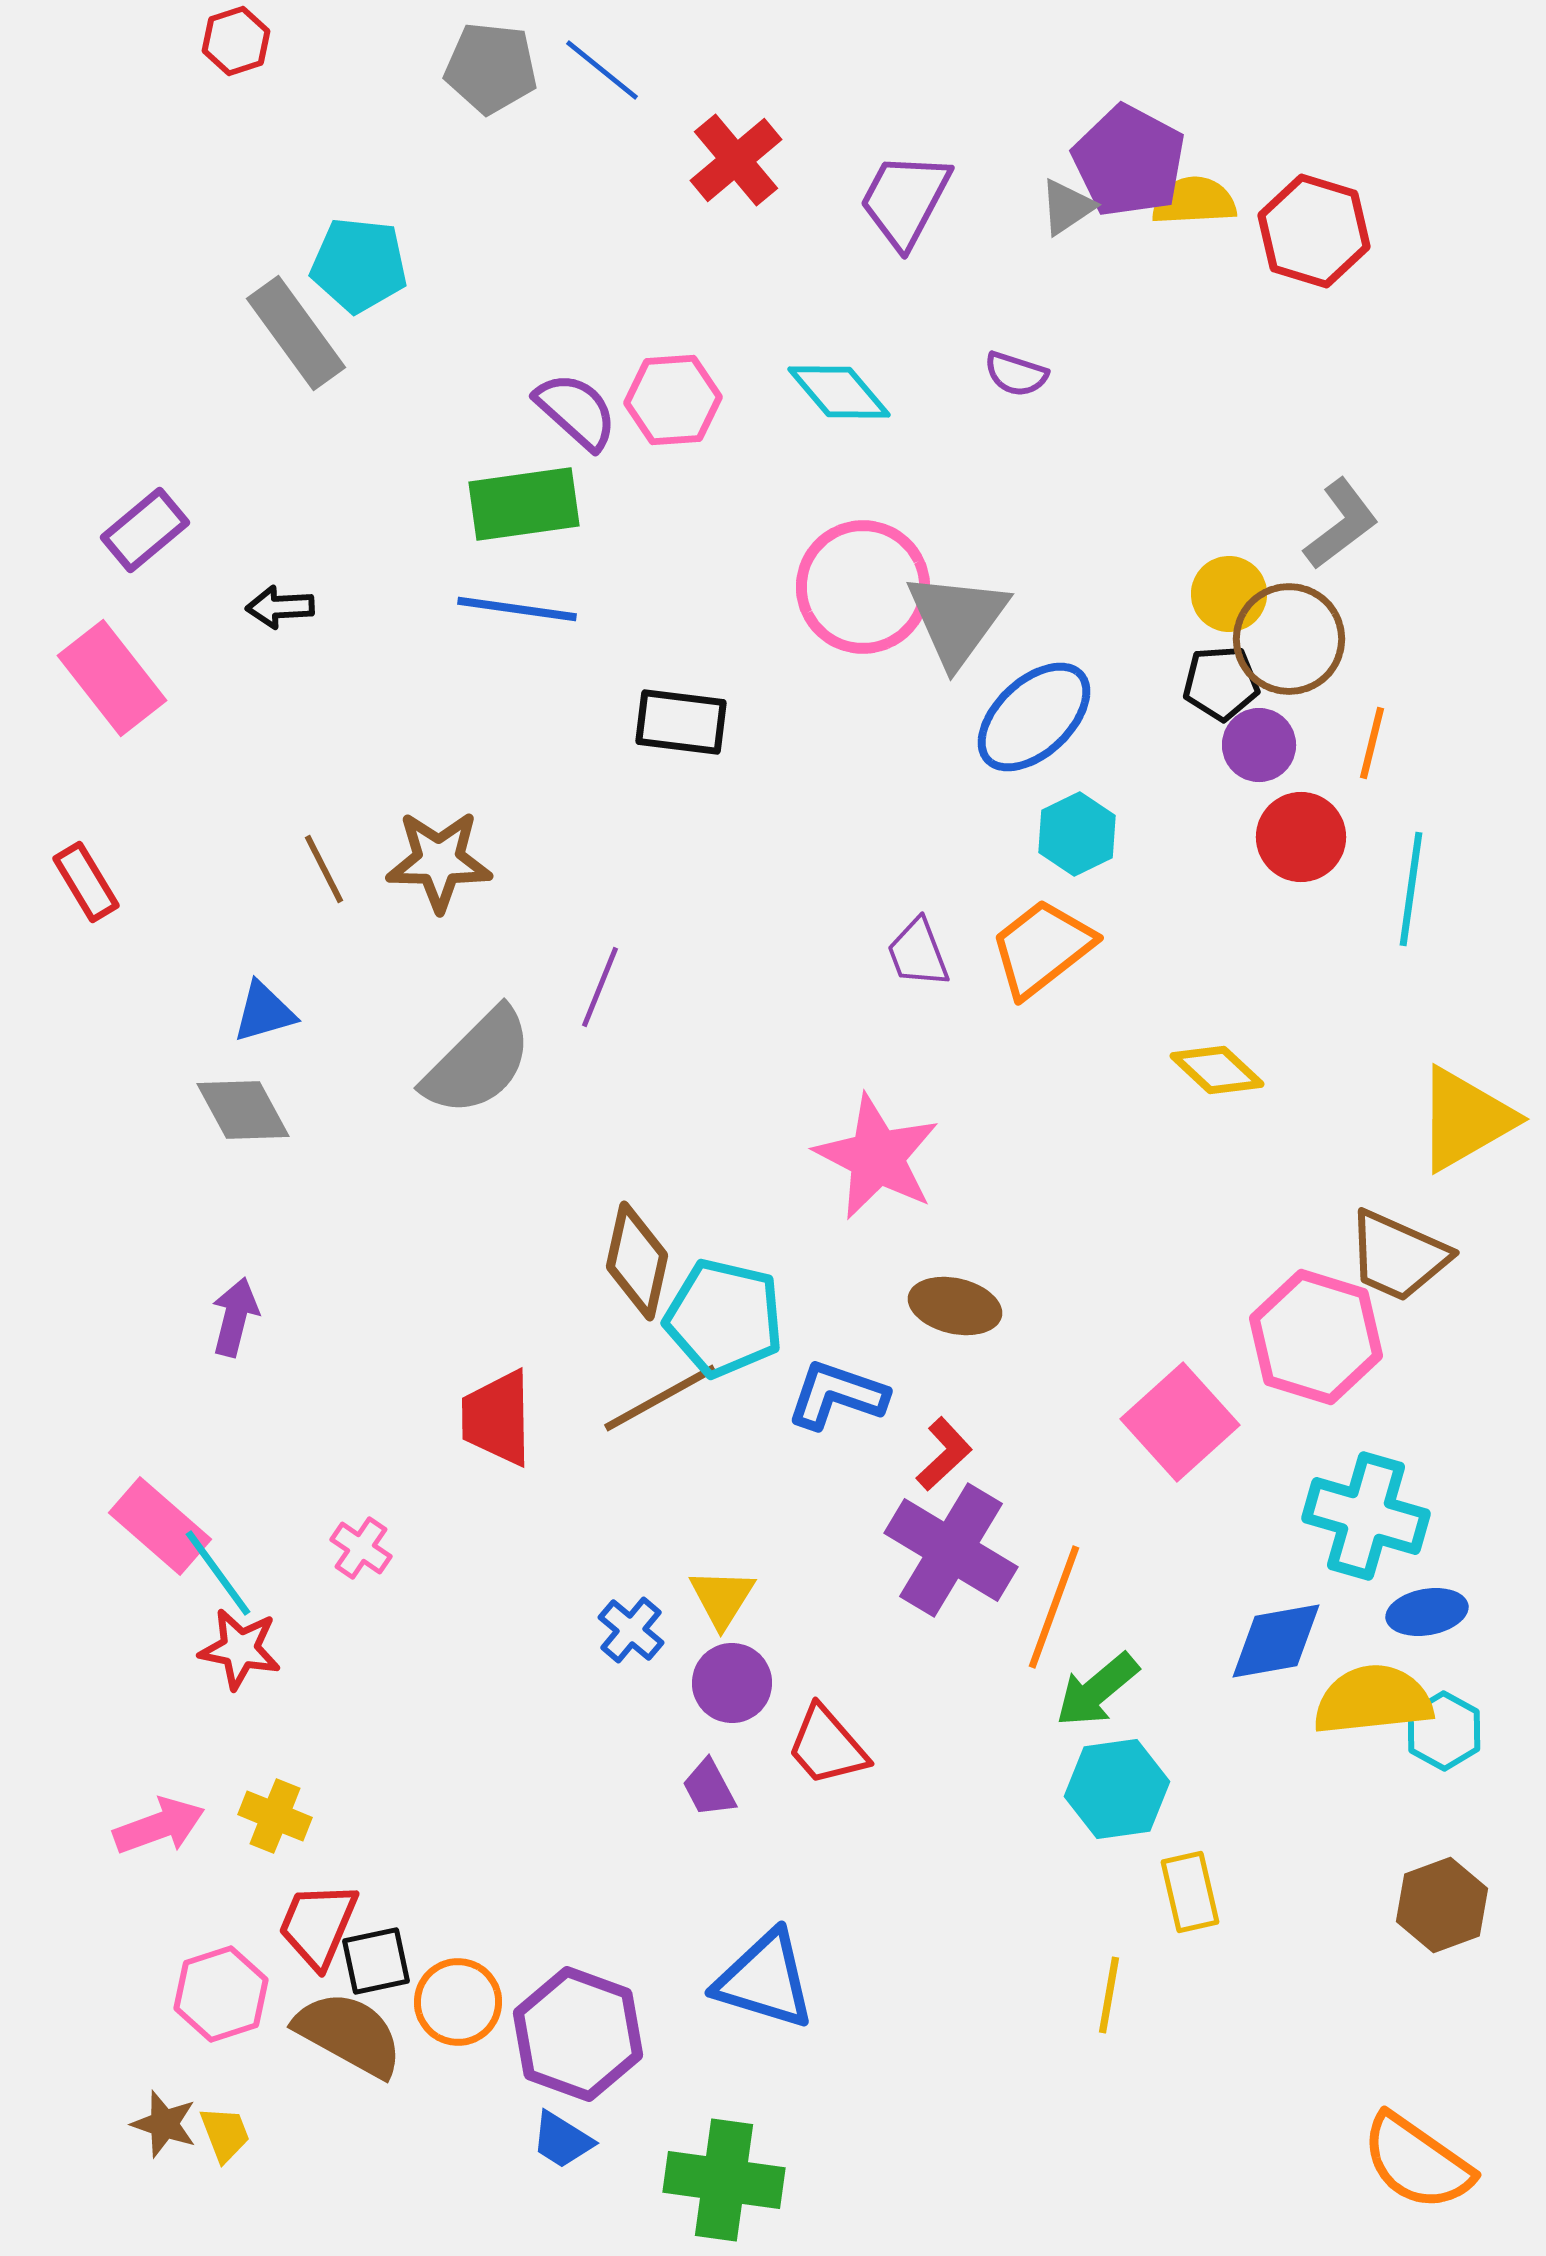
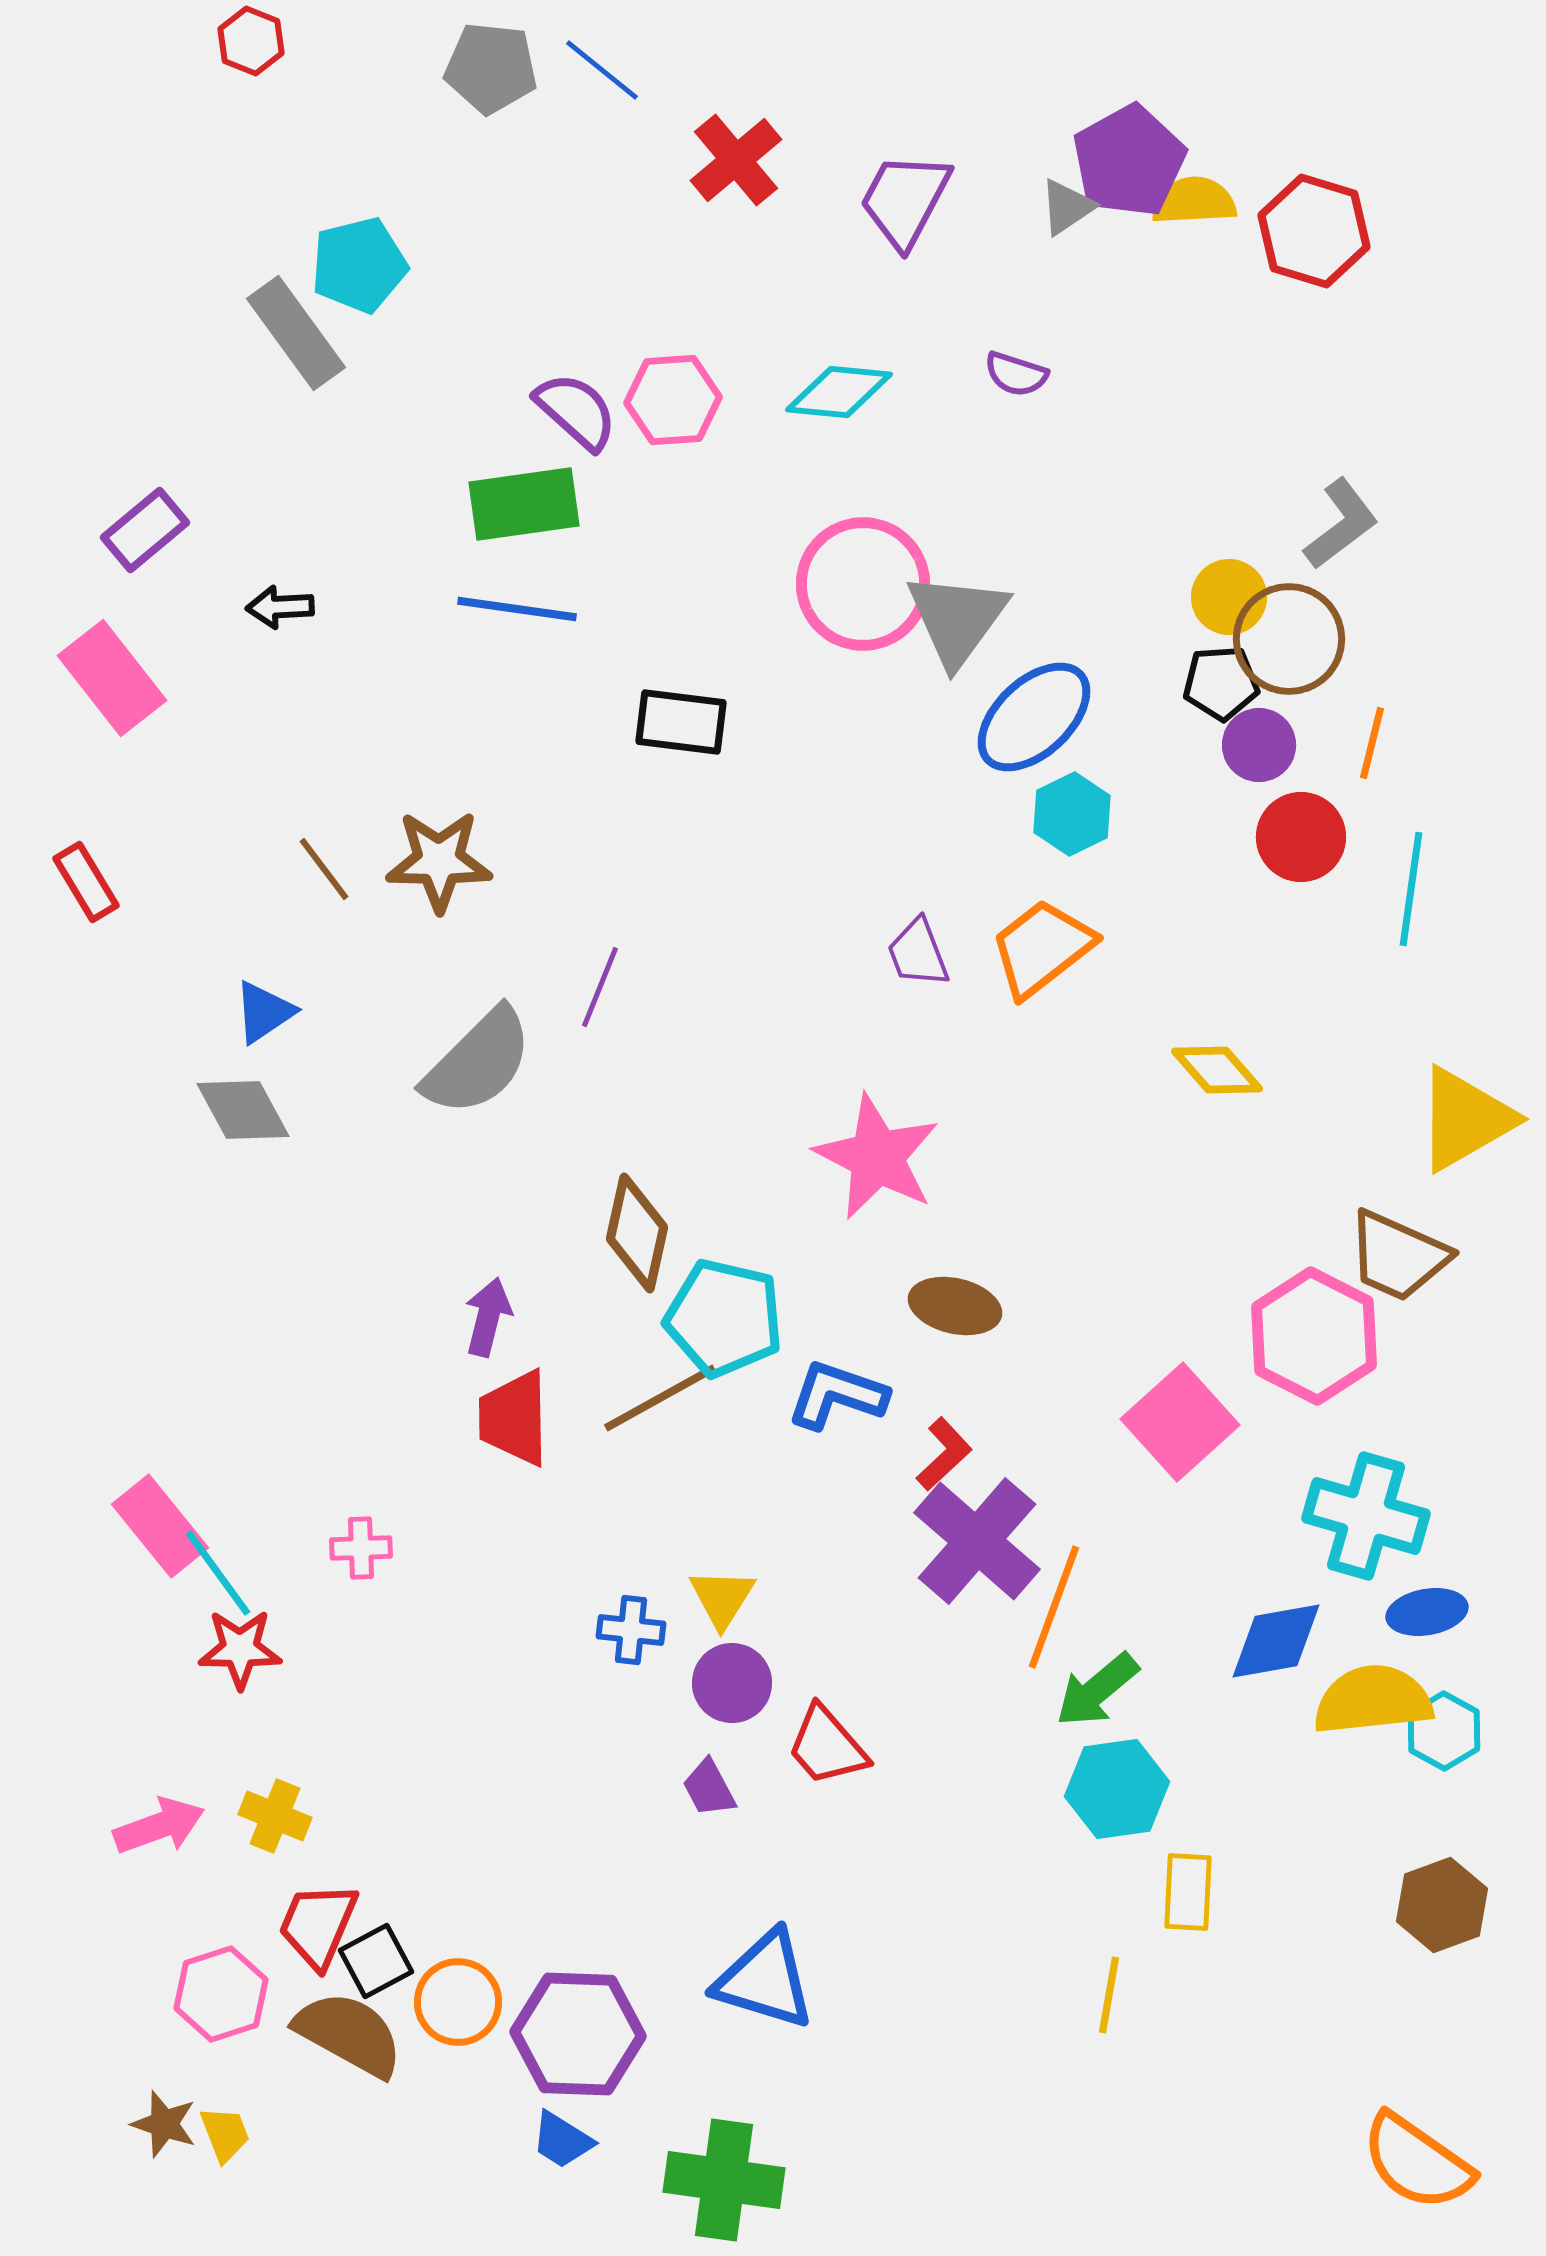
red hexagon at (236, 41): moved 15 px right; rotated 20 degrees counterclockwise
purple pentagon at (1129, 161): rotated 15 degrees clockwise
cyan pentagon at (359, 265): rotated 20 degrees counterclockwise
cyan diamond at (839, 392): rotated 44 degrees counterclockwise
pink circle at (863, 587): moved 3 px up
yellow circle at (1229, 594): moved 3 px down
cyan hexagon at (1077, 834): moved 5 px left, 20 px up
brown line at (324, 869): rotated 10 degrees counterclockwise
blue triangle at (264, 1012): rotated 18 degrees counterclockwise
yellow diamond at (1217, 1070): rotated 6 degrees clockwise
brown diamond at (637, 1261): moved 28 px up
purple arrow at (235, 1317): moved 253 px right
pink hexagon at (1316, 1337): moved 2 px left, 1 px up; rotated 10 degrees clockwise
red trapezoid at (497, 1418): moved 17 px right
pink rectangle at (160, 1526): rotated 10 degrees clockwise
pink cross at (361, 1548): rotated 36 degrees counterclockwise
purple cross at (951, 1550): moved 26 px right, 9 px up; rotated 10 degrees clockwise
blue cross at (631, 1630): rotated 34 degrees counterclockwise
red star at (240, 1649): rotated 10 degrees counterclockwise
yellow rectangle at (1190, 1892): moved 2 px left; rotated 16 degrees clockwise
black square at (376, 1961): rotated 16 degrees counterclockwise
purple hexagon at (578, 2034): rotated 18 degrees counterclockwise
